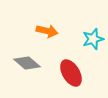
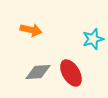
orange arrow: moved 16 px left, 1 px up
gray diamond: moved 11 px right, 9 px down; rotated 44 degrees counterclockwise
